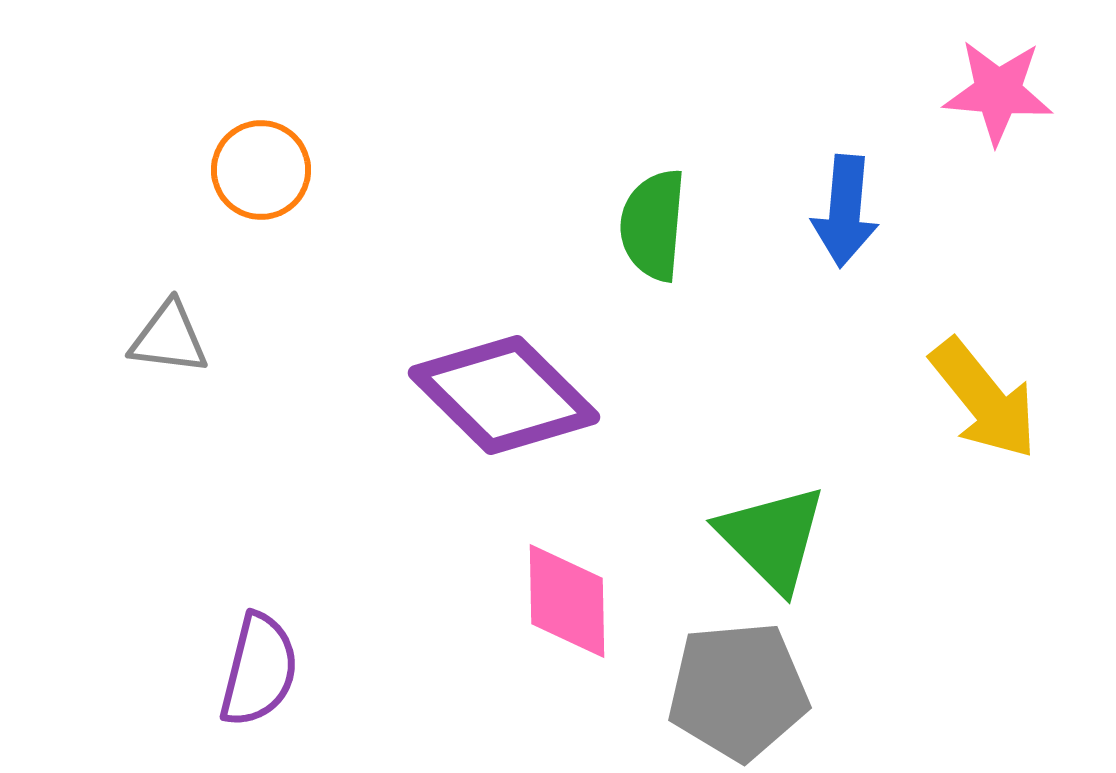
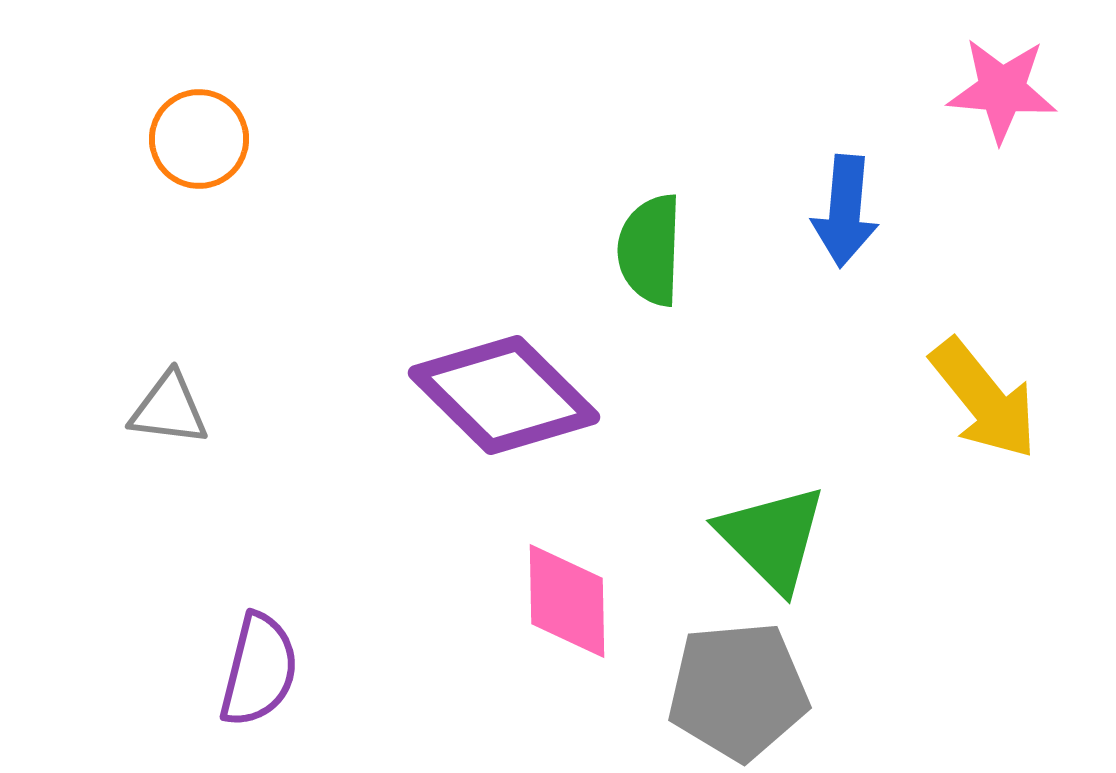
pink star: moved 4 px right, 2 px up
orange circle: moved 62 px left, 31 px up
green semicircle: moved 3 px left, 25 px down; rotated 3 degrees counterclockwise
gray triangle: moved 71 px down
